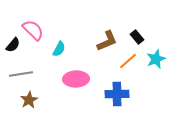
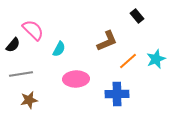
black rectangle: moved 21 px up
brown star: rotated 18 degrees clockwise
